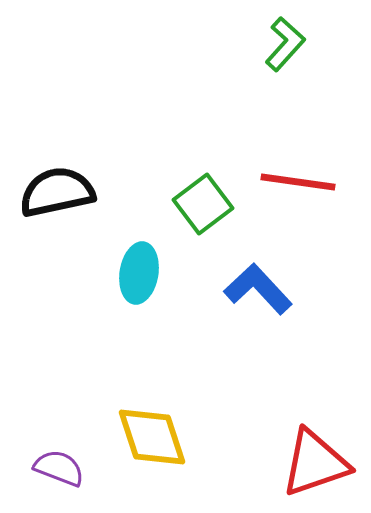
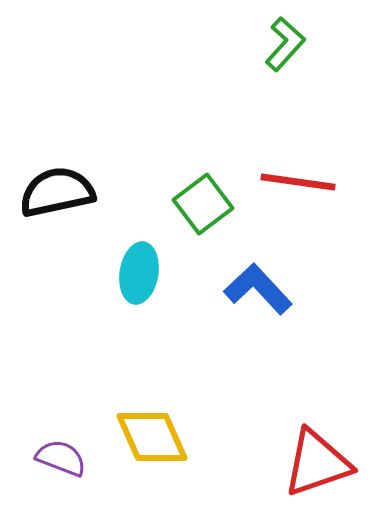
yellow diamond: rotated 6 degrees counterclockwise
red triangle: moved 2 px right
purple semicircle: moved 2 px right, 10 px up
